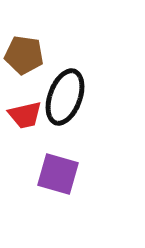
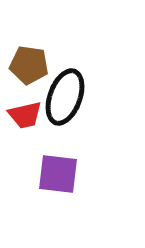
brown pentagon: moved 5 px right, 10 px down
purple square: rotated 9 degrees counterclockwise
